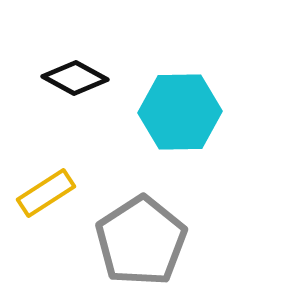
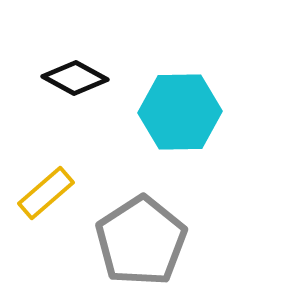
yellow rectangle: rotated 8 degrees counterclockwise
